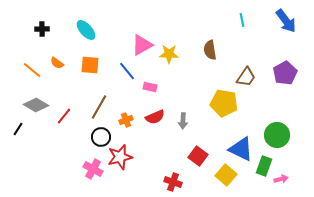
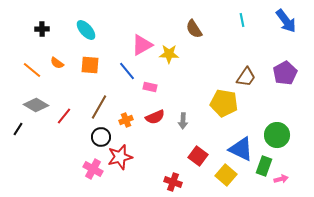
brown semicircle: moved 16 px left, 21 px up; rotated 24 degrees counterclockwise
